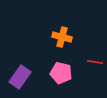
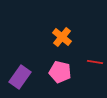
orange cross: rotated 24 degrees clockwise
pink pentagon: moved 1 px left, 1 px up
